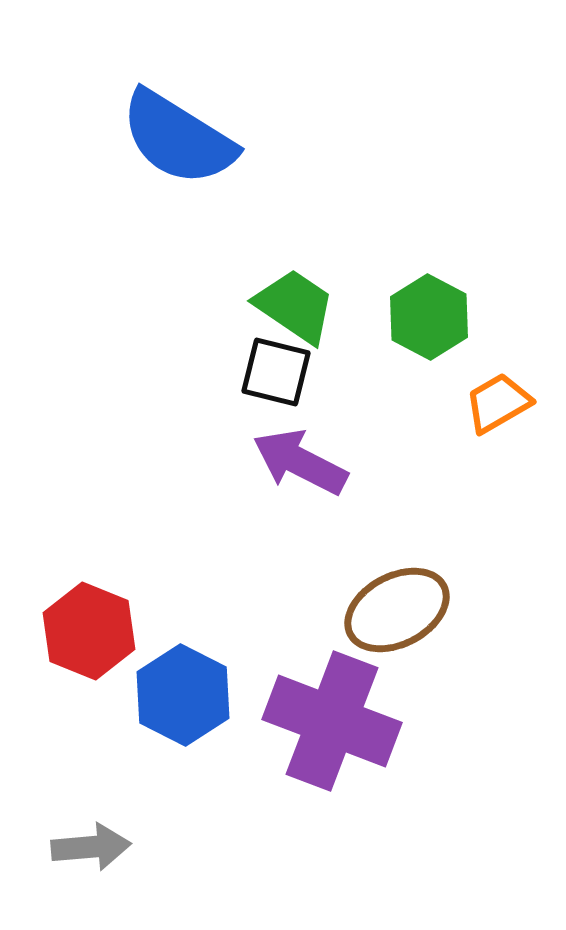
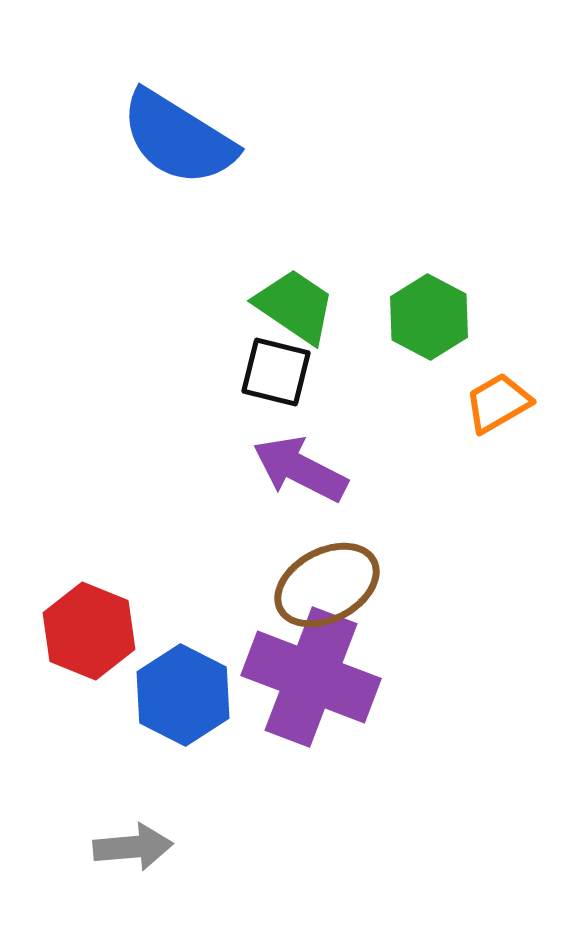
purple arrow: moved 7 px down
brown ellipse: moved 70 px left, 25 px up
purple cross: moved 21 px left, 44 px up
gray arrow: moved 42 px right
